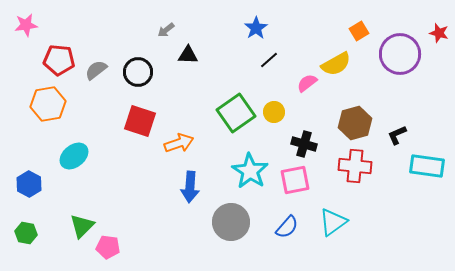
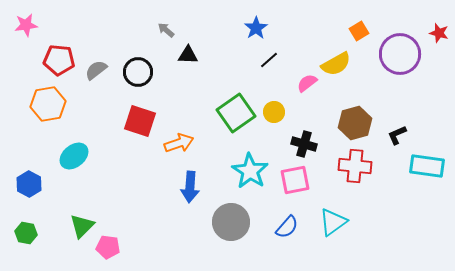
gray arrow: rotated 78 degrees clockwise
